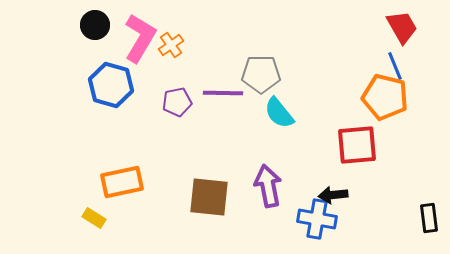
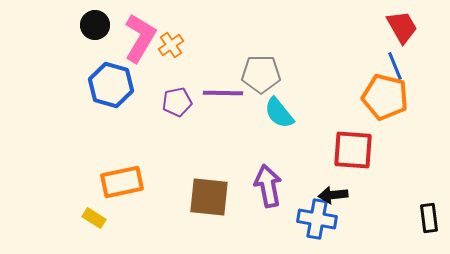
red square: moved 4 px left, 5 px down; rotated 9 degrees clockwise
